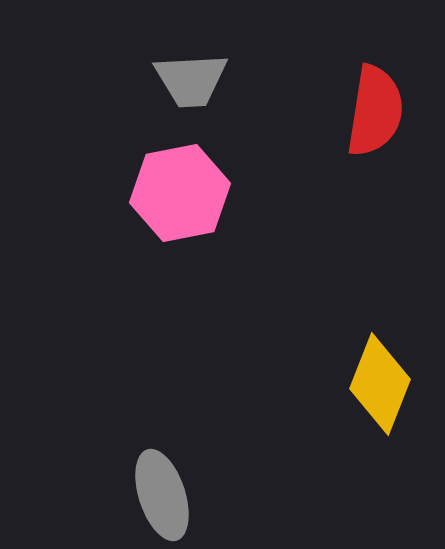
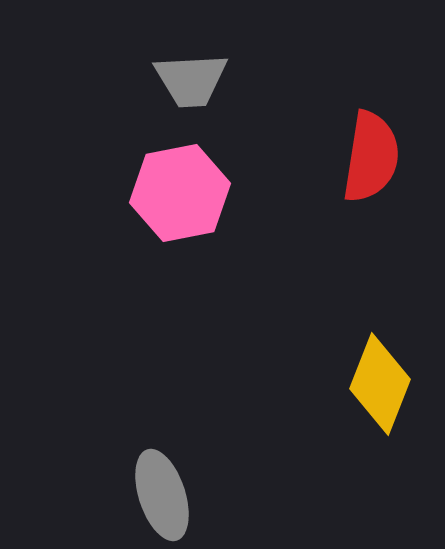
red semicircle: moved 4 px left, 46 px down
